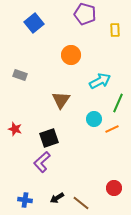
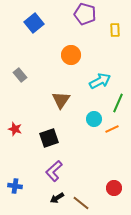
gray rectangle: rotated 32 degrees clockwise
purple L-shape: moved 12 px right, 9 px down
blue cross: moved 10 px left, 14 px up
